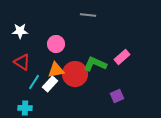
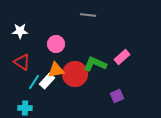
white rectangle: moved 3 px left, 3 px up
